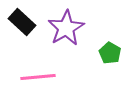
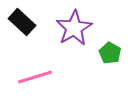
purple star: moved 8 px right
pink line: moved 3 px left; rotated 12 degrees counterclockwise
